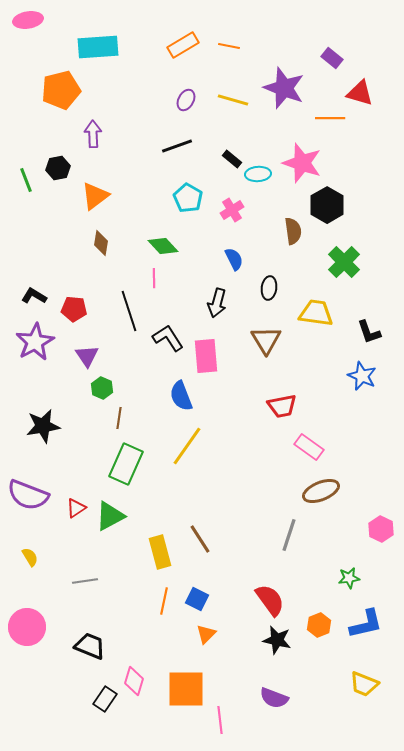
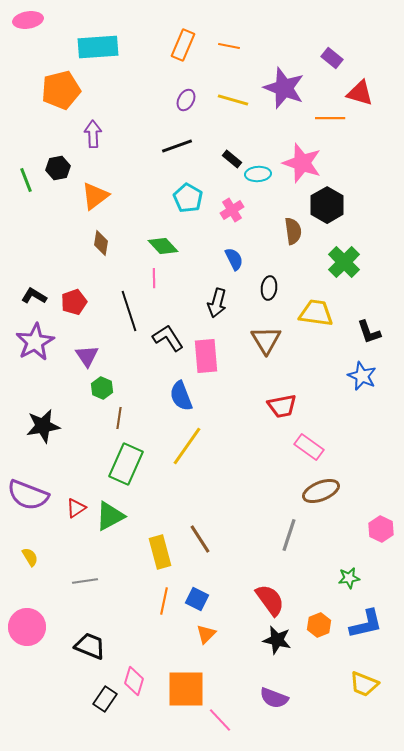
orange rectangle at (183, 45): rotated 36 degrees counterclockwise
red pentagon at (74, 309): moved 7 px up; rotated 25 degrees counterclockwise
pink line at (220, 720): rotated 36 degrees counterclockwise
